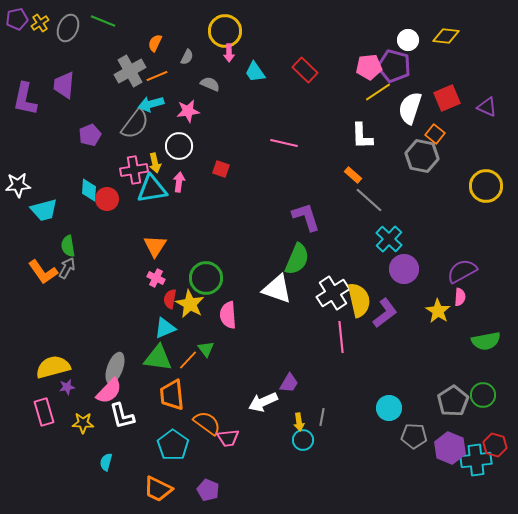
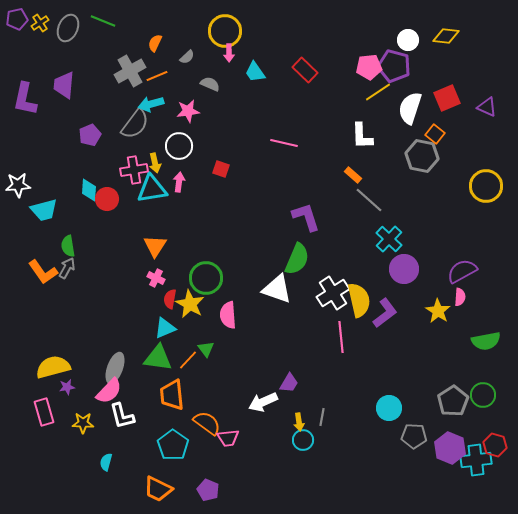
gray semicircle at (187, 57): rotated 21 degrees clockwise
